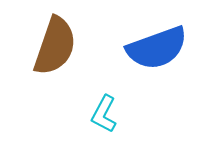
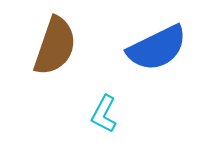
blue semicircle: rotated 6 degrees counterclockwise
